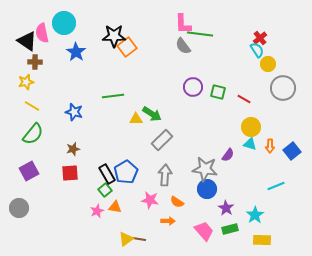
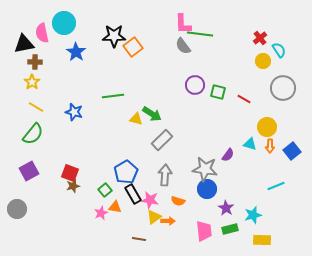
black triangle at (27, 41): moved 3 px left, 3 px down; rotated 45 degrees counterclockwise
orange square at (127, 47): moved 6 px right
cyan semicircle at (257, 50): moved 22 px right
yellow circle at (268, 64): moved 5 px left, 3 px up
yellow star at (26, 82): moved 6 px right; rotated 21 degrees counterclockwise
purple circle at (193, 87): moved 2 px right, 2 px up
yellow line at (32, 106): moved 4 px right, 1 px down
yellow triangle at (136, 119): rotated 16 degrees clockwise
yellow circle at (251, 127): moved 16 px right
brown star at (73, 149): moved 37 px down
red square at (70, 173): rotated 24 degrees clockwise
black rectangle at (107, 174): moved 26 px right, 20 px down
orange semicircle at (177, 202): moved 1 px right, 1 px up; rotated 16 degrees counterclockwise
gray circle at (19, 208): moved 2 px left, 1 px down
pink star at (97, 211): moved 4 px right, 2 px down
cyan star at (255, 215): moved 2 px left; rotated 18 degrees clockwise
pink trapezoid at (204, 231): rotated 35 degrees clockwise
yellow triangle at (126, 239): moved 28 px right, 22 px up
